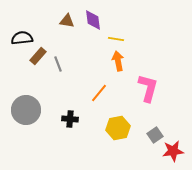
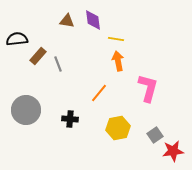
black semicircle: moved 5 px left, 1 px down
